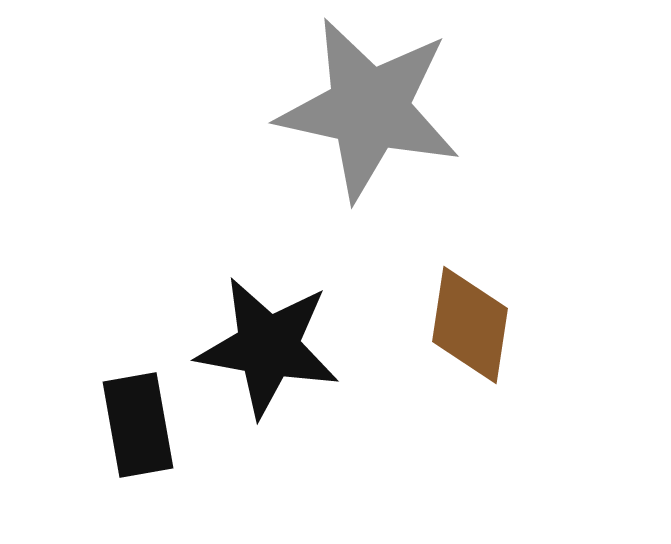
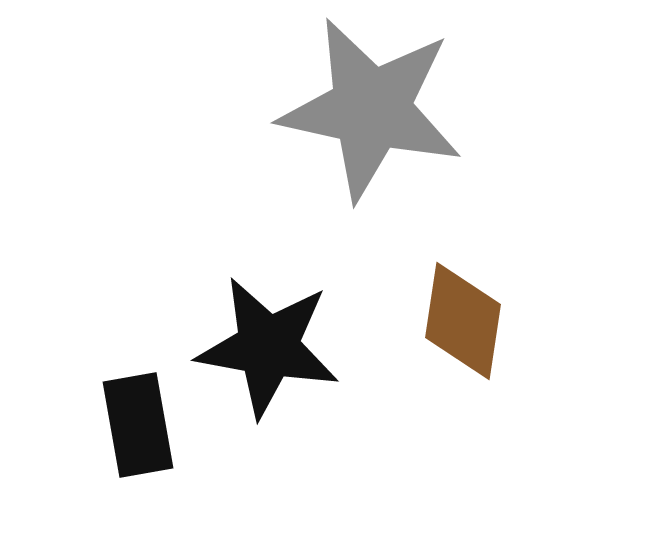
gray star: moved 2 px right
brown diamond: moved 7 px left, 4 px up
